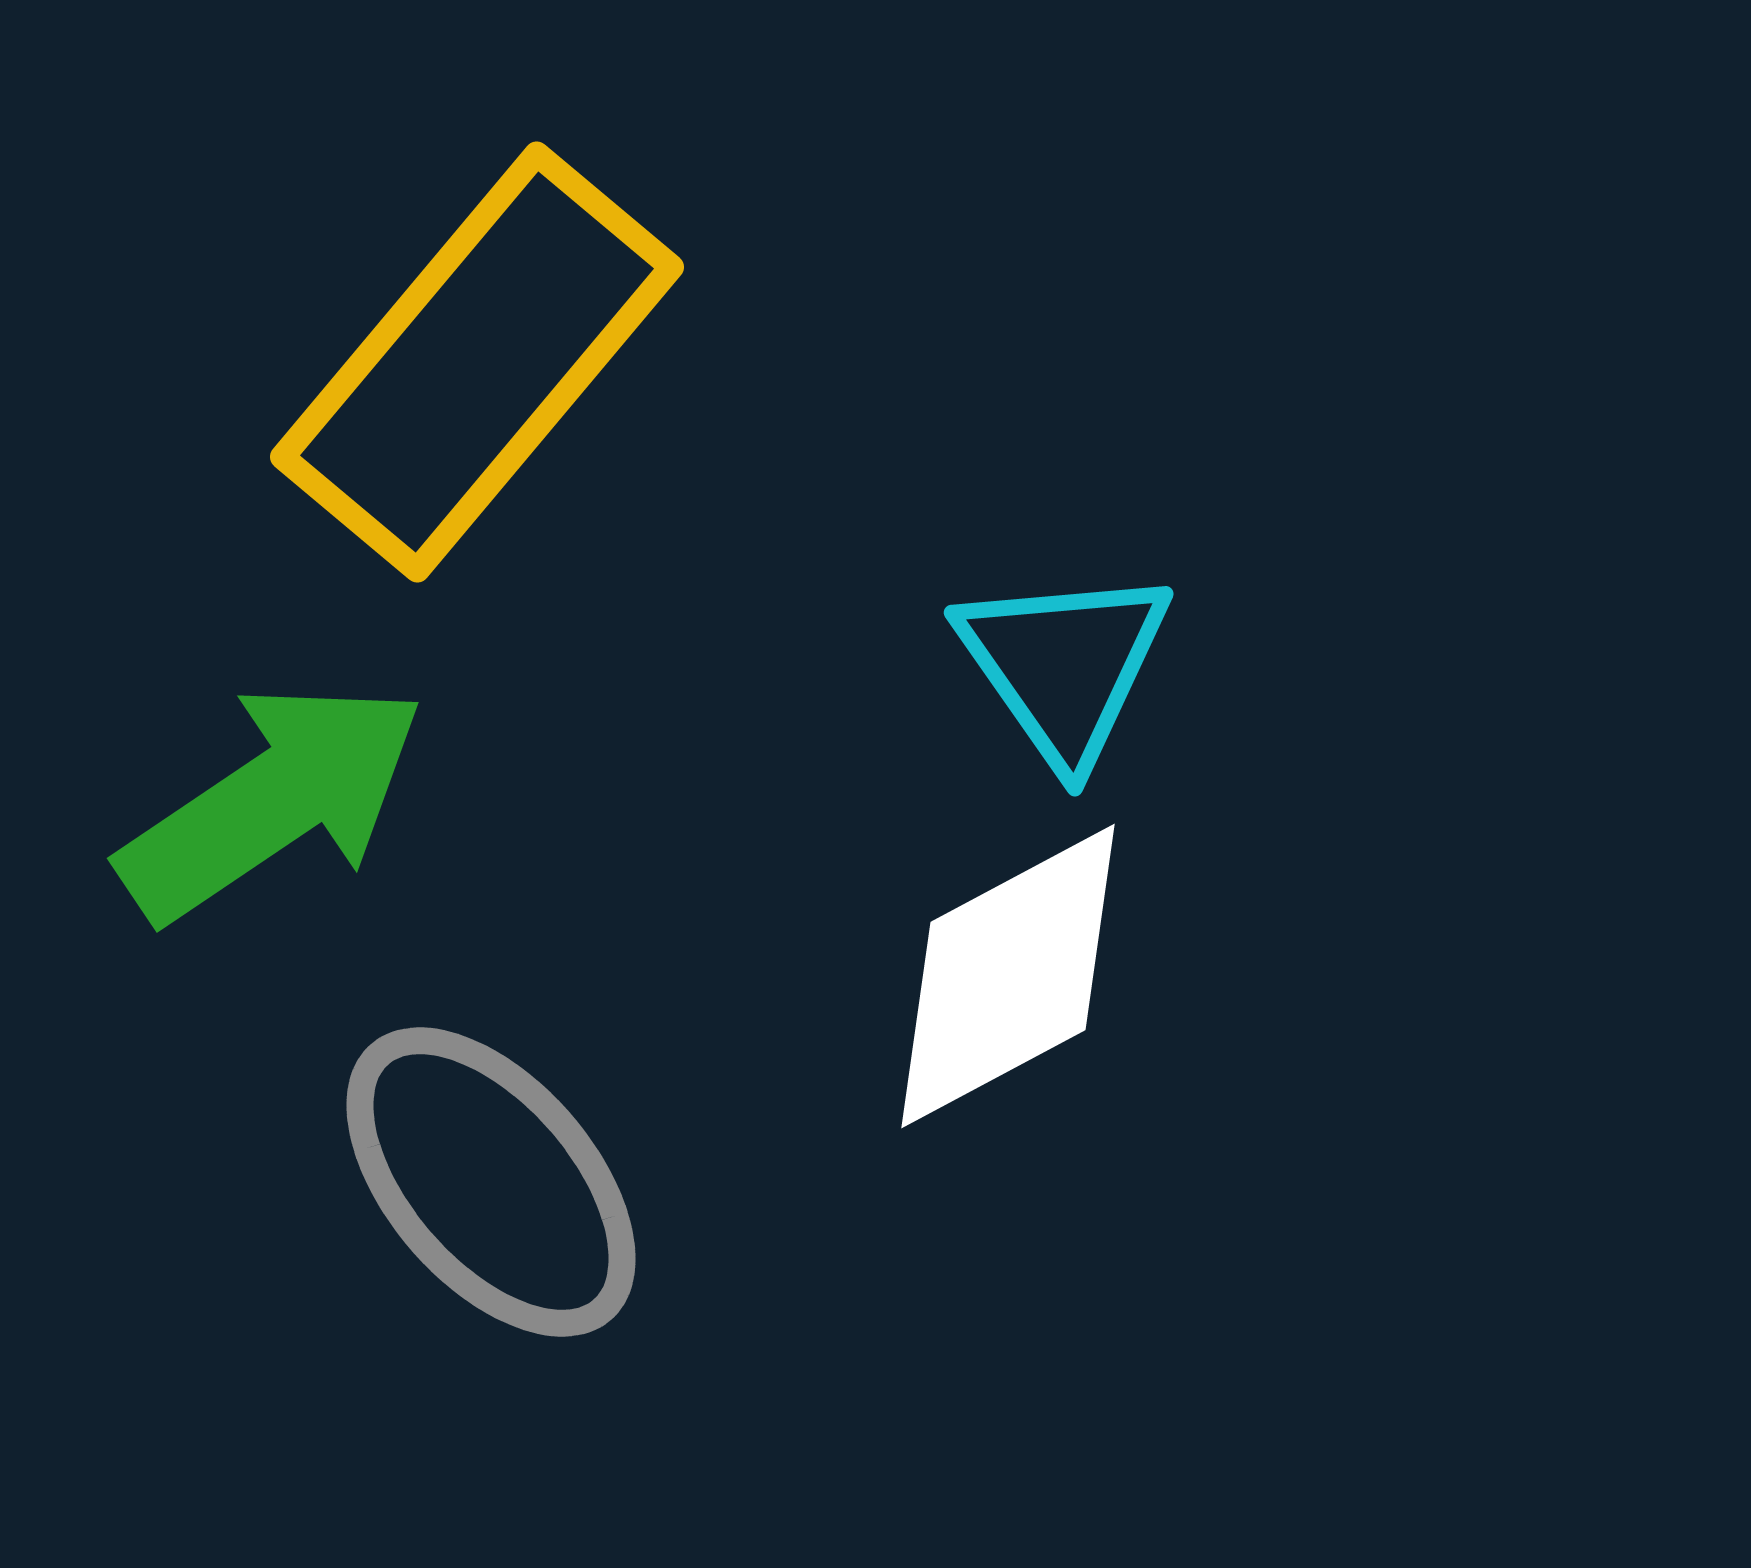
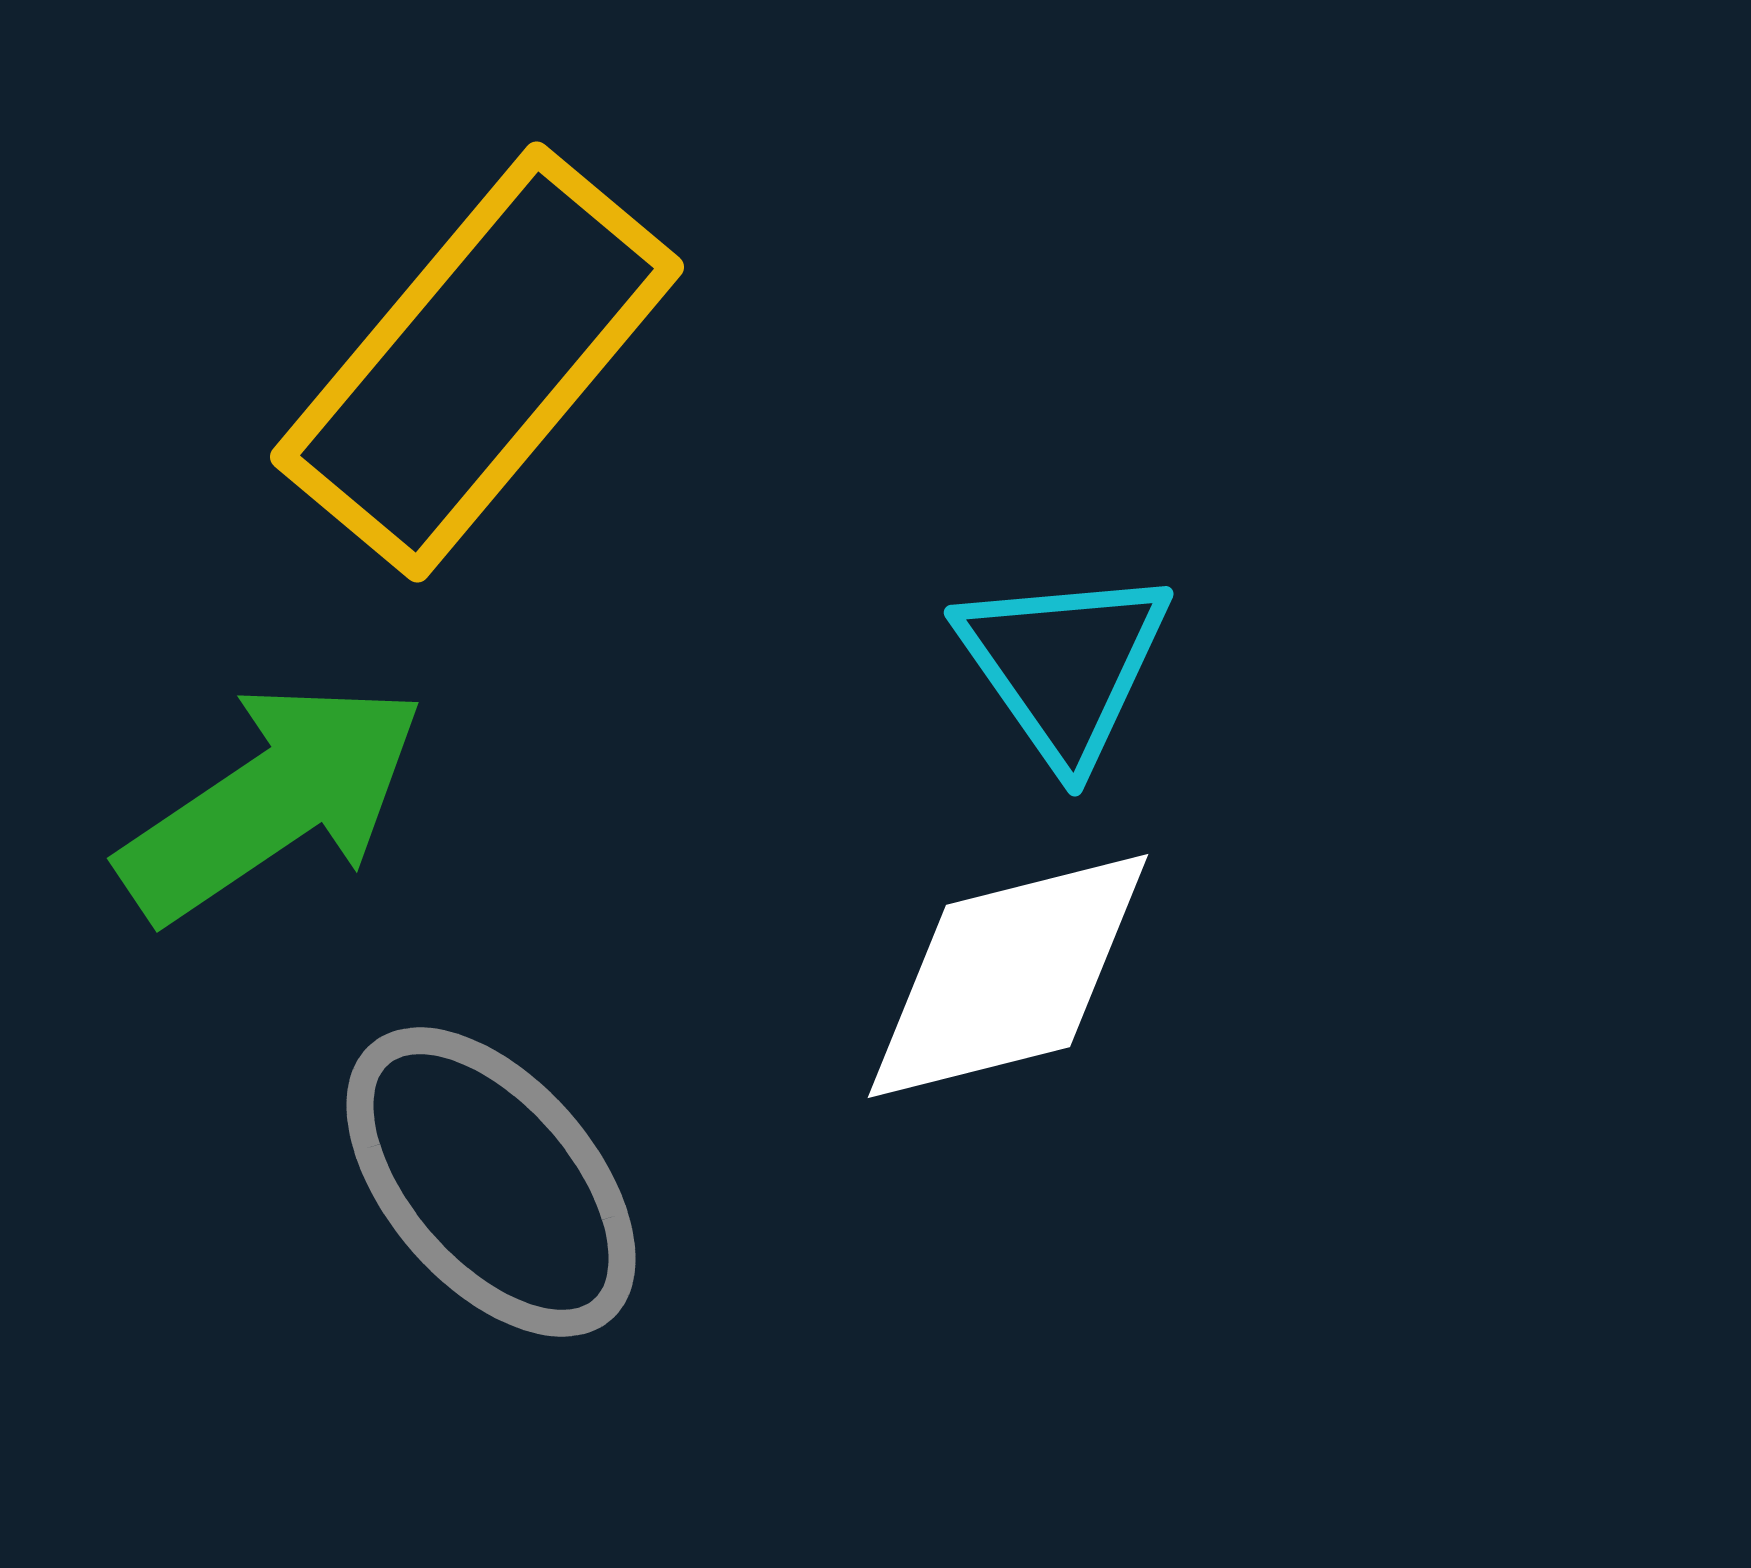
white diamond: rotated 14 degrees clockwise
